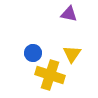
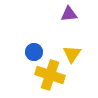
purple triangle: rotated 18 degrees counterclockwise
blue circle: moved 1 px right, 1 px up
